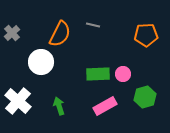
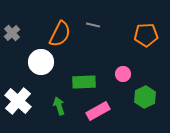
green rectangle: moved 14 px left, 8 px down
green hexagon: rotated 10 degrees counterclockwise
pink rectangle: moved 7 px left, 5 px down
